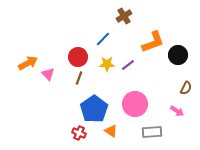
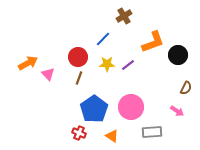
pink circle: moved 4 px left, 3 px down
orange triangle: moved 1 px right, 5 px down
